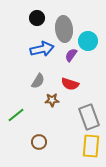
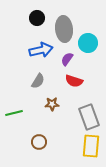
cyan circle: moved 2 px down
blue arrow: moved 1 px left, 1 px down
purple semicircle: moved 4 px left, 4 px down
red semicircle: moved 4 px right, 3 px up
brown star: moved 4 px down
green line: moved 2 px left, 2 px up; rotated 24 degrees clockwise
